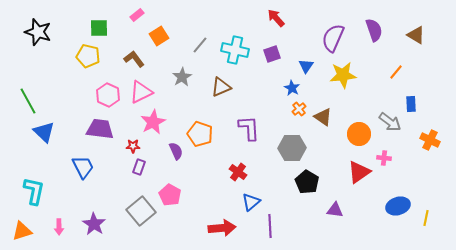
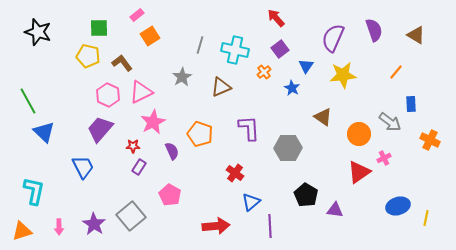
orange square at (159, 36): moved 9 px left
gray line at (200, 45): rotated 24 degrees counterclockwise
purple square at (272, 54): moved 8 px right, 5 px up; rotated 18 degrees counterclockwise
brown L-shape at (134, 59): moved 12 px left, 4 px down
orange cross at (299, 109): moved 35 px left, 37 px up
purple trapezoid at (100, 129): rotated 56 degrees counterclockwise
gray hexagon at (292, 148): moved 4 px left
purple semicircle at (176, 151): moved 4 px left
pink cross at (384, 158): rotated 32 degrees counterclockwise
purple rectangle at (139, 167): rotated 14 degrees clockwise
red cross at (238, 172): moved 3 px left, 1 px down
black pentagon at (307, 182): moved 1 px left, 13 px down
gray square at (141, 211): moved 10 px left, 5 px down
red arrow at (222, 228): moved 6 px left, 2 px up
